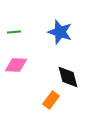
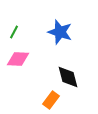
green line: rotated 56 degrees counterclockwise
pink diamond: moved 2 px right, 6 px up
